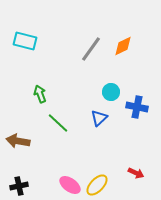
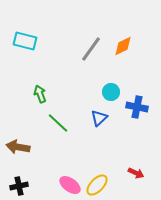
brown arrow: moved 6 px down
